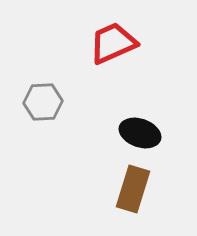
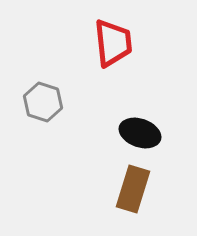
red trapezoid: rotated 108 degrees clockwise
gray hexagon: rotated 21 degrees clockwise
